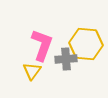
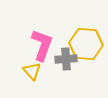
yellow triangle: rotated 18 degrees counterclockwise
